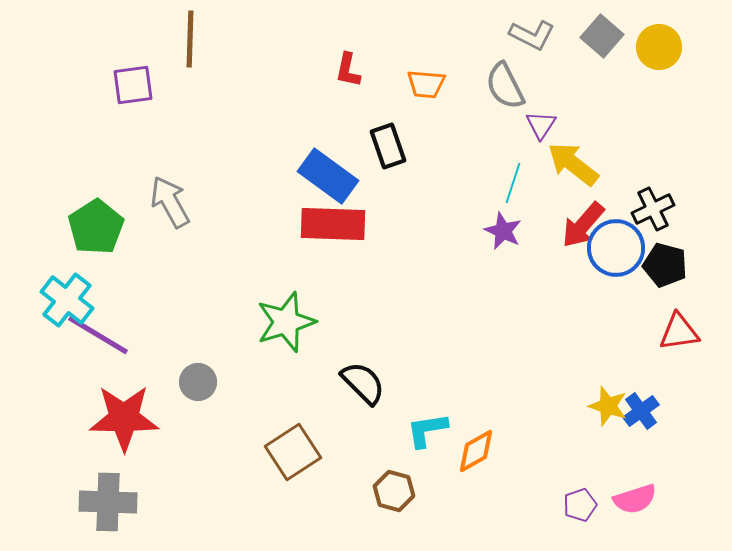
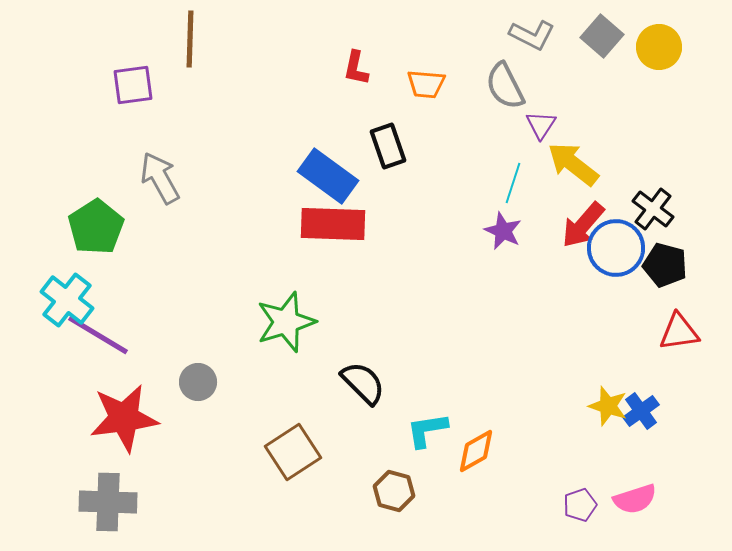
red L-shape: moved 8 px right, 2 px up
gray arrow: moved 10 px left, 24 px up
black cross: rotated 27 degrees counterclockwise
red star: rotated 8 degrees counterclockwise
